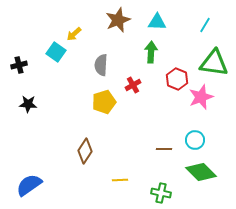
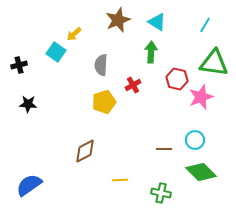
cyan triangle: rotated 30 degrees clockwise
red hexagon: rotated 10 degrees counterclockwise
brown diamond: rotated 30 degrees clockwise
